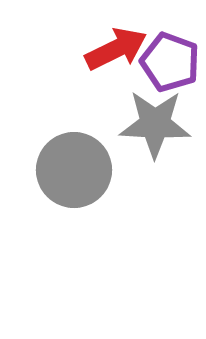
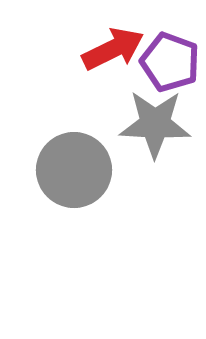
red arrow: moved 3 px left
